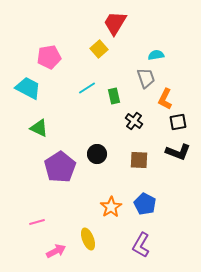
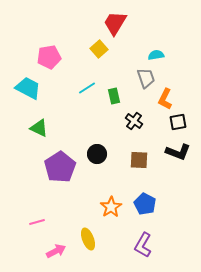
purple L-shape: moved 2 px right
